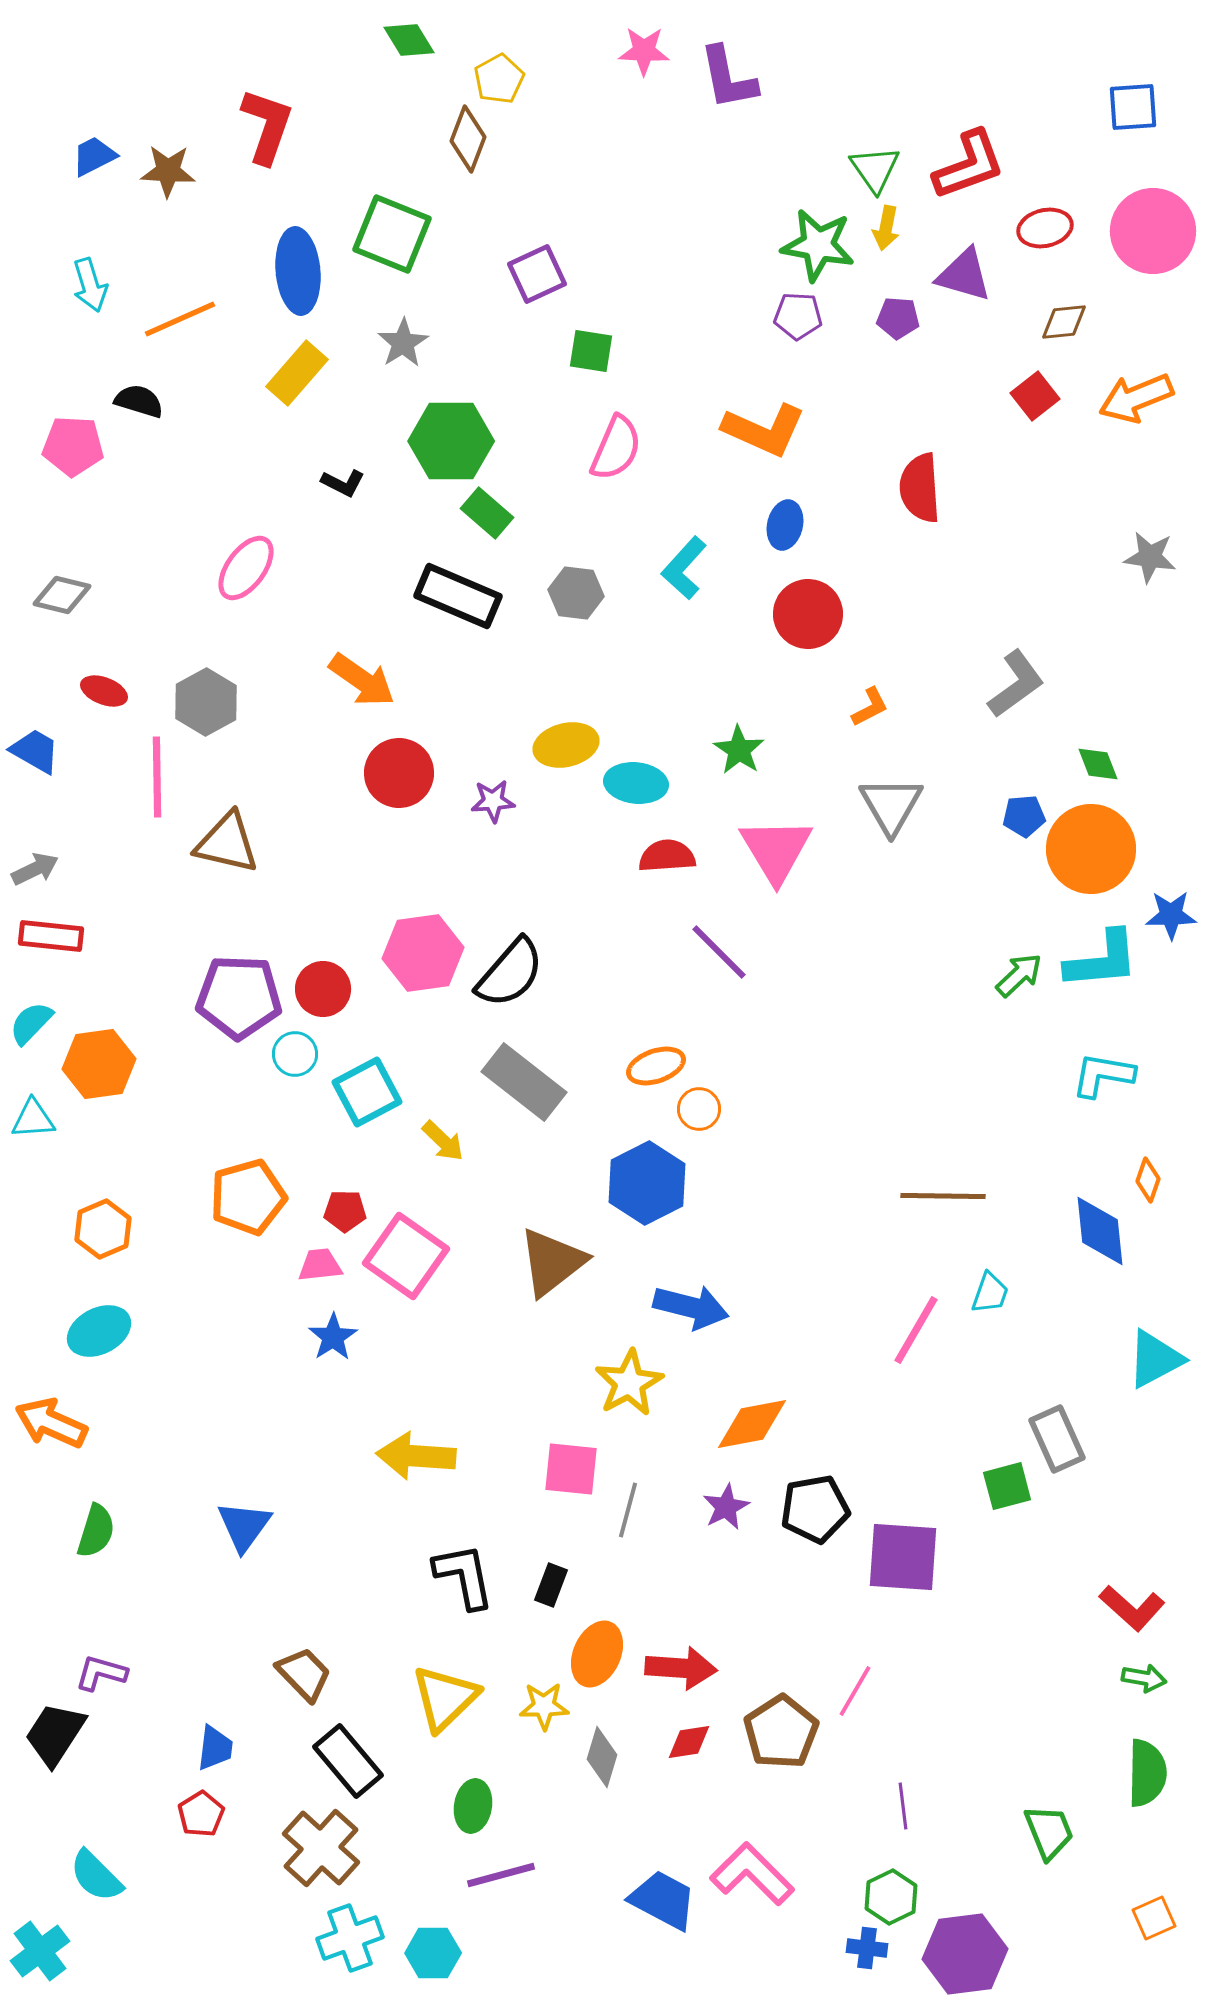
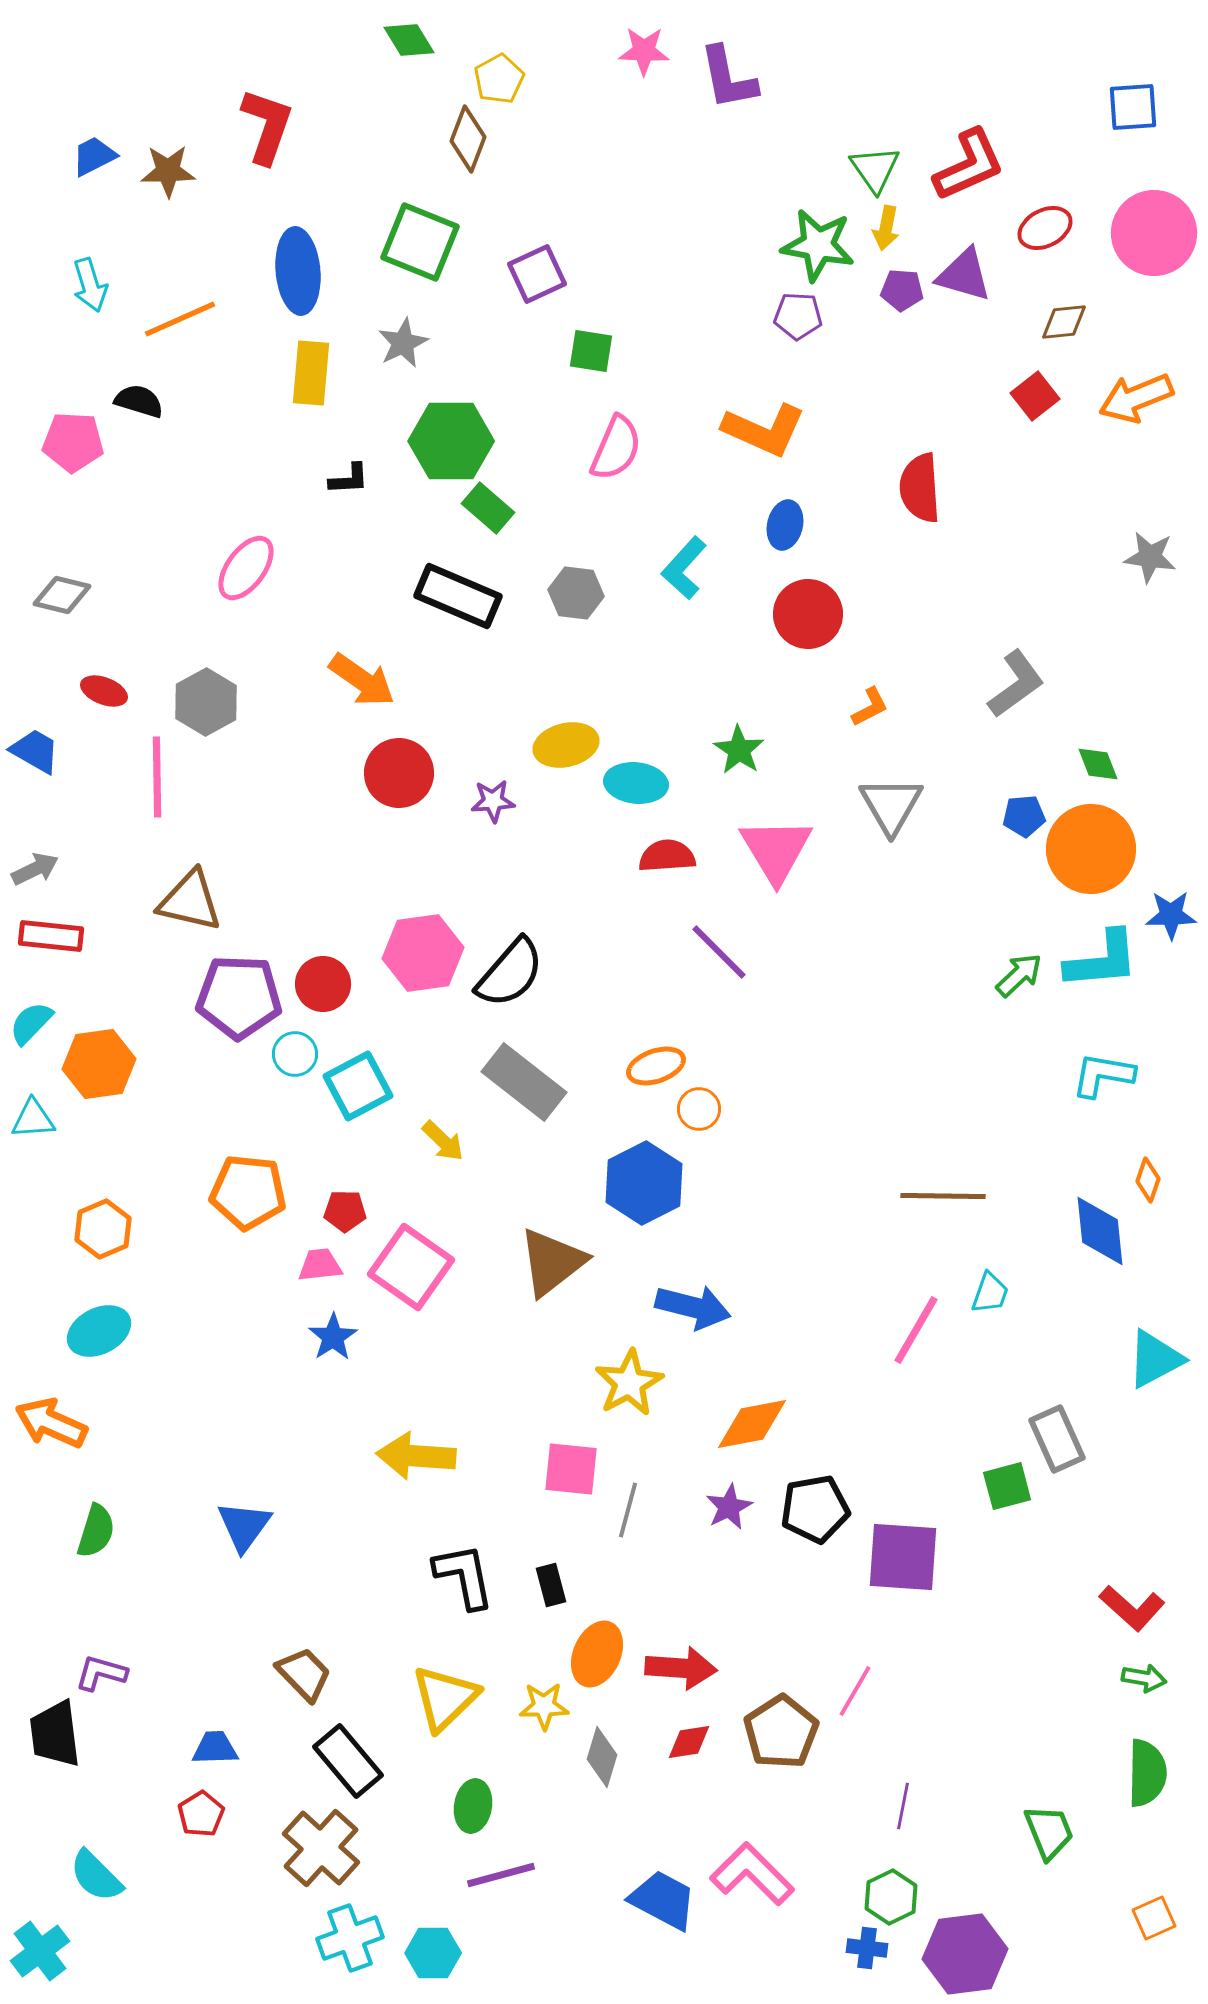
red L-shape at (969, 165): rotated 4 degrees counterclockwise
brown star at (168, 171): rotated 4 degrees counterclockwise
red ellipse at (1045, 228): rotated 14 degrees counterclockwise
pink circle at (1153, 231): moved 1 px right, 2 px down
green square at (392, 234): moved 28 px right, 8 px down
purple pentagon at (898, 318): moved 4 px right, 28 px up
gray star at (403, 343): rotated 6 degrees clockwise
yellow rectangle at (297, 373): moved 14 px right; rotated 36 degrees counterclockwise
pink pentagon at (73, 446): moved 4 px up
black L-shape at (343, 483): moved 6 px right, 4 px up; rotated 30 degrees counterclockwise
green rectangle at (487, 513): moved 1 px right, 5 px up
brown triangle at (227, 843): moved 37 px left, 58 px down
red circle at (323, 989): moved 5 px up
cyan square at (367, 1092): moved 9 px left, 6 px up
blue hexagon at (647, 1183): moved 3 px left
orange pentagon at (248, 1197): moved 5 px up; rotated 22 degrees clockwise
pink square at (406, 1256): moved 5 px right, 11 px down
blue arrow at (691, 1307): moved 2 px right
purple star at (726, 1507): moved 3 px right
black rectangle at (551, 1585): rotated 36 degrees counterclockwise
black trapezoid at (55, 1734): rotated 40 degrees counterclockwise
blue trapezoid at (215, 1748): rotated 99 degrees counterclockwise
purple line at (903, 1806): rotated 18 degrees clockwise
